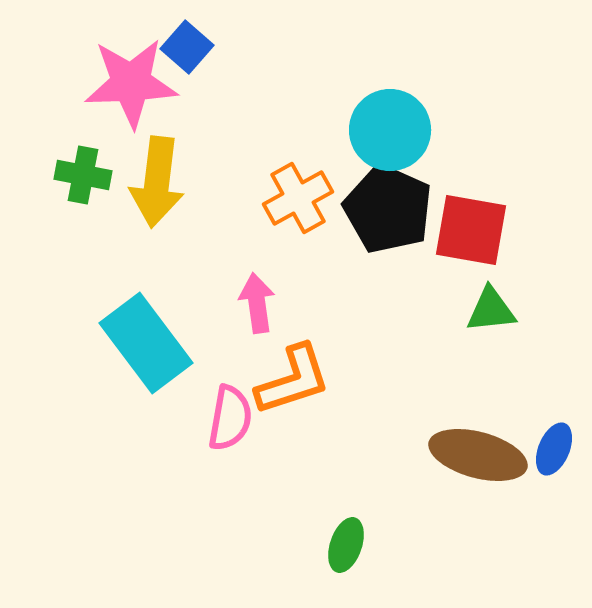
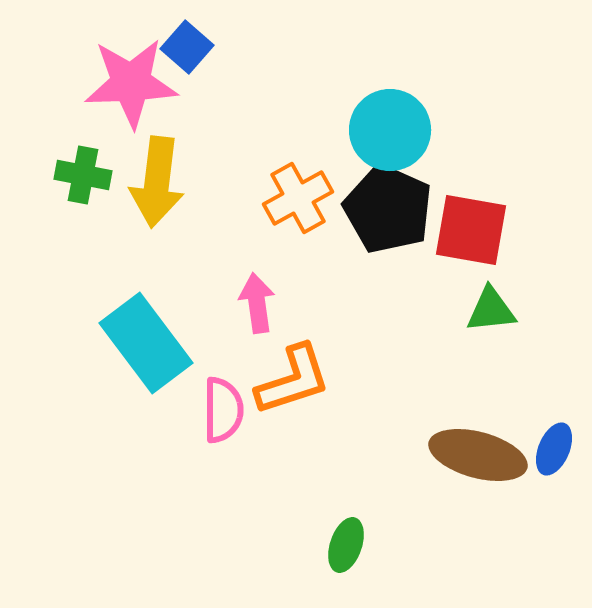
pink semicircle: moved 7 px left, 8 px up; rotated 10 degrees counterclockwise
